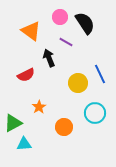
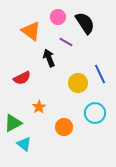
pink circle: moved 2 px left
red semicircle: moved 4 px left, 3 px down
cyan triangle: rotated 42 degrees clockwise
